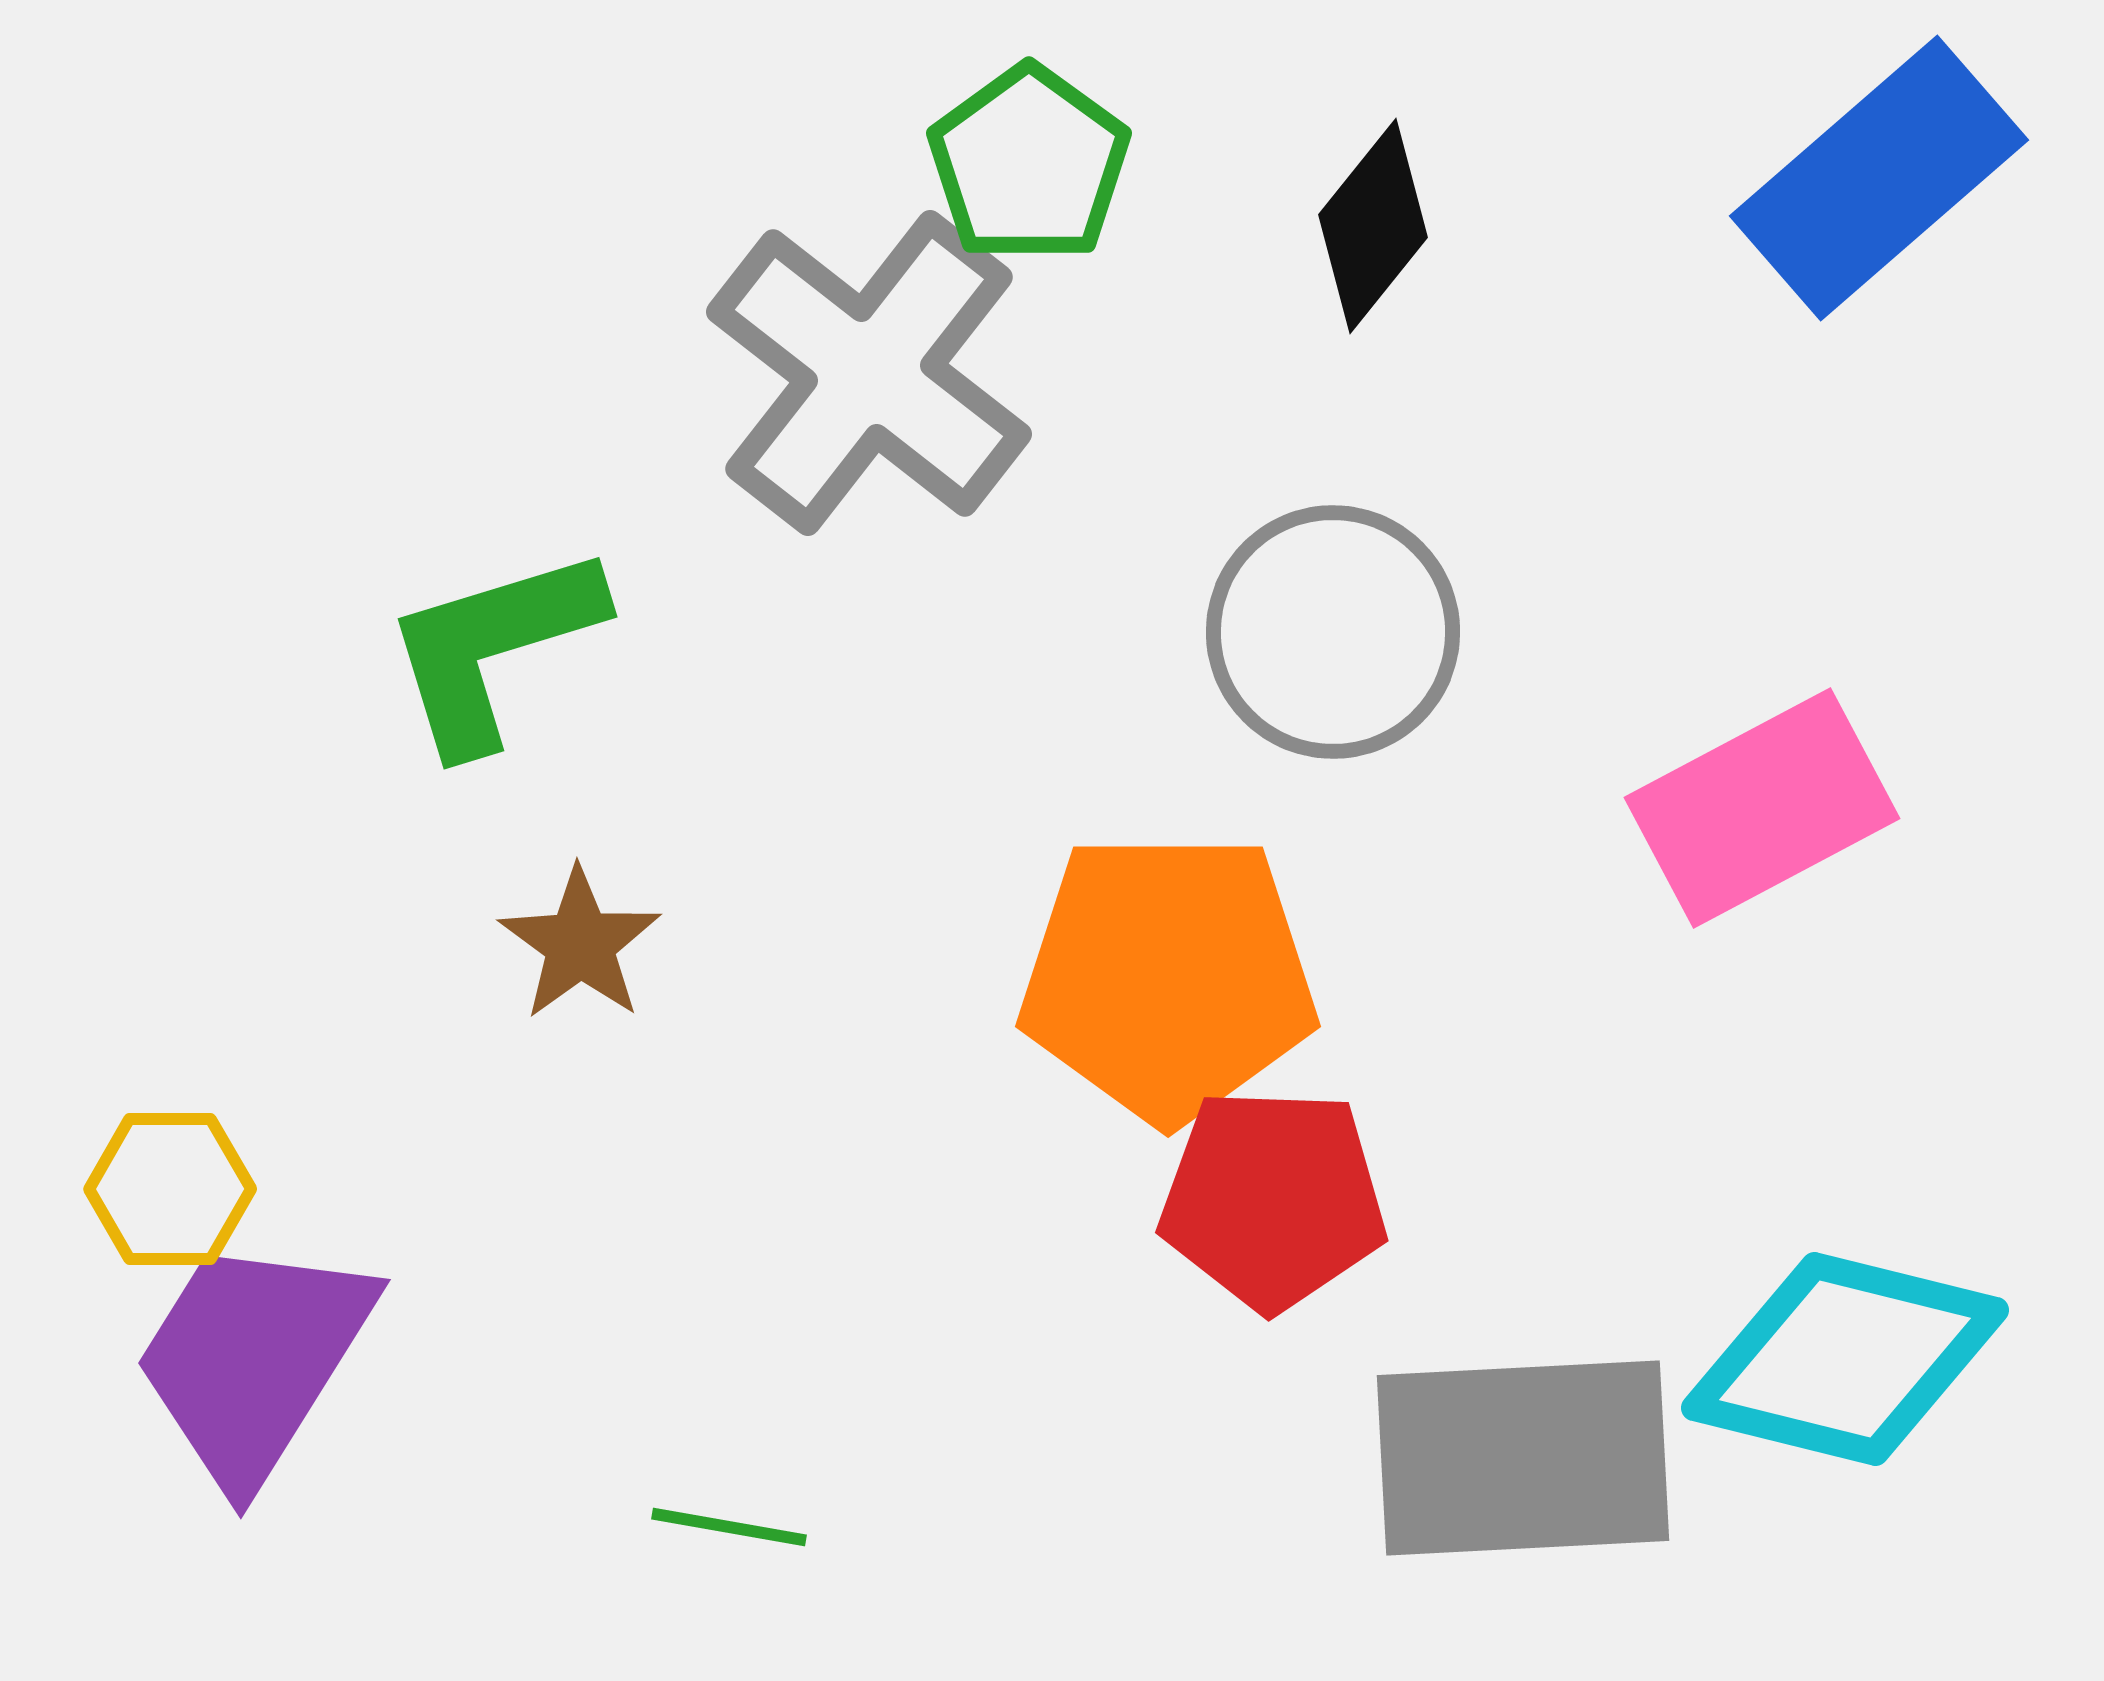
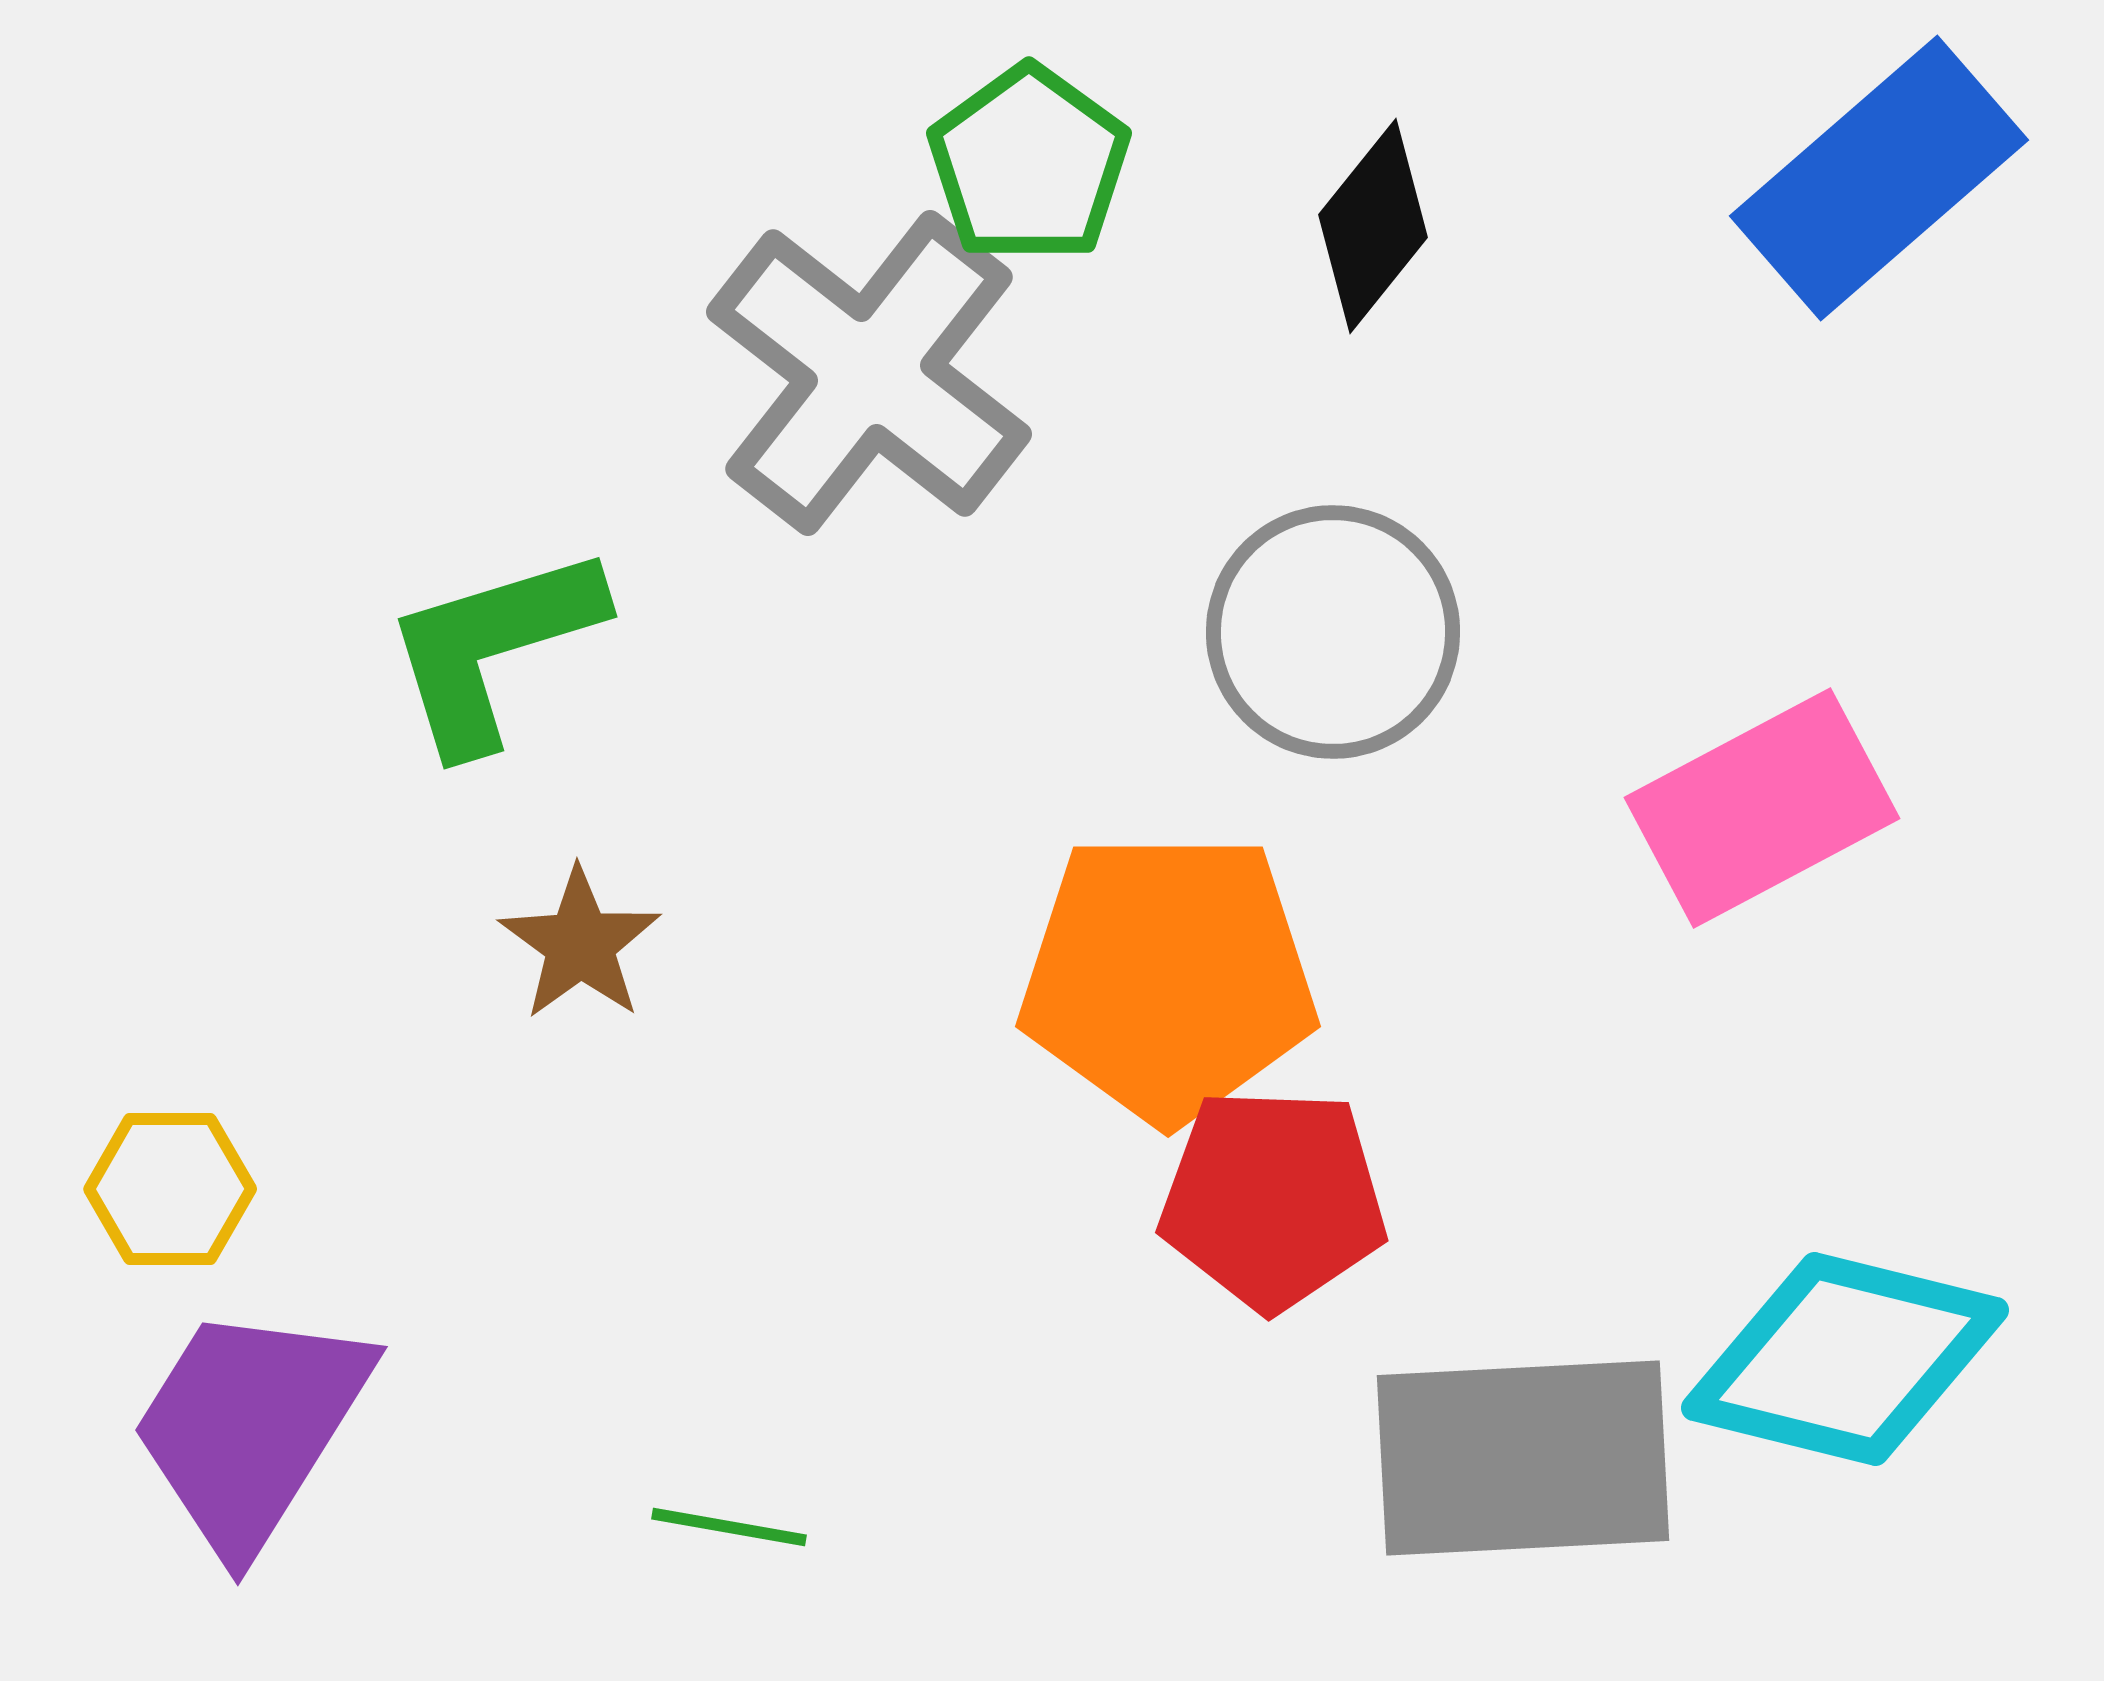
purple trapezoid: moved 3 px left, 67 px down
